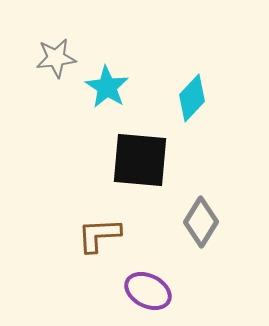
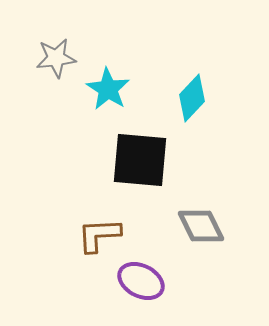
cyan star: moved 1 px right, 2 px down
gray diamond: moved 4 px down; rotated 57 degrees counterclockwise
purple ellipse: moved 7 px left, 10 px up
